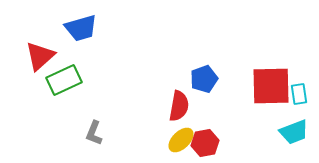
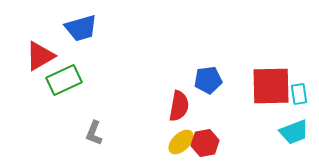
red triangle: rotated 12 degrees clockwise
blue pentagon: moved 4 px right, 1 px down; rotated 12 degrees clockwise
yellow ellipse: moved 2 px down
